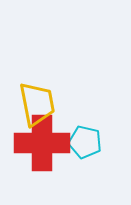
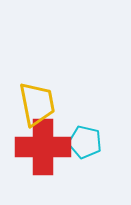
red cross: moved 1 px right, 4 px down
